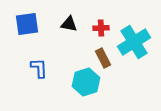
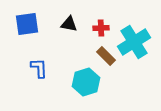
brown rectangle: moved 3 px right, 2 px up; rotated 18 degrees counterclockwise
